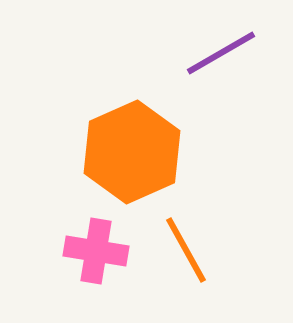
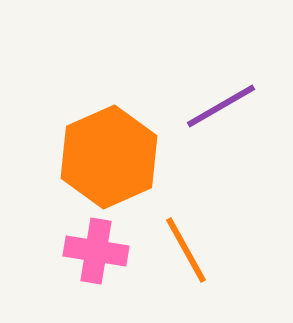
purple line: moved 53 px down
orange hexagon: moved 23 px left, 5 px down
